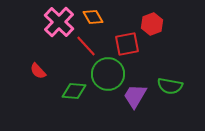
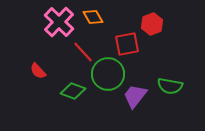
red line: moved 3 px left, 6 px down
green diamond: moved 1 px left; rotated 15 degrees clockwise
purple trapezoid: rotated 8 degrees clockwise
